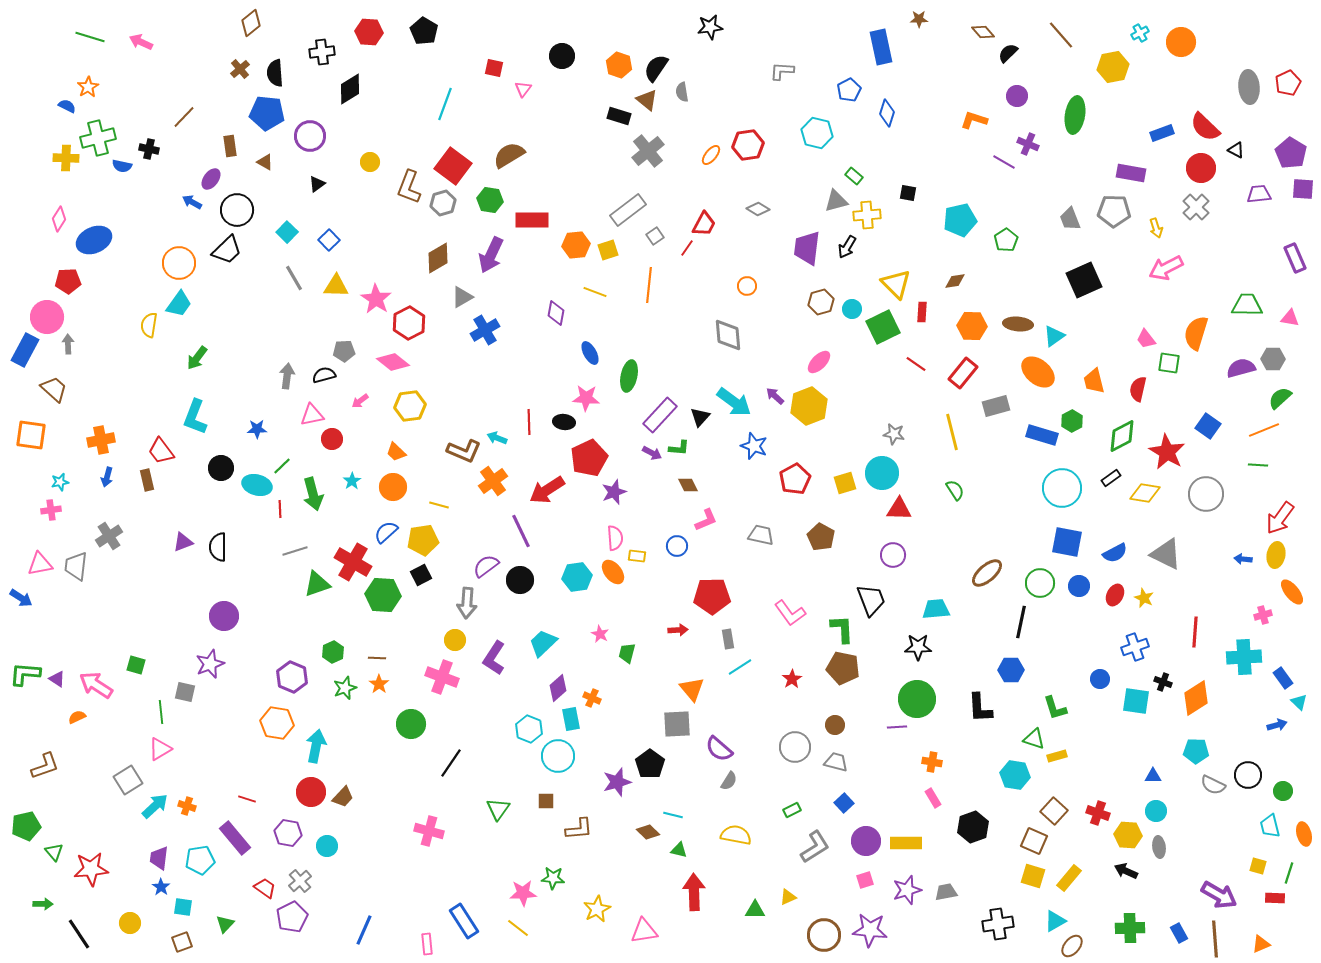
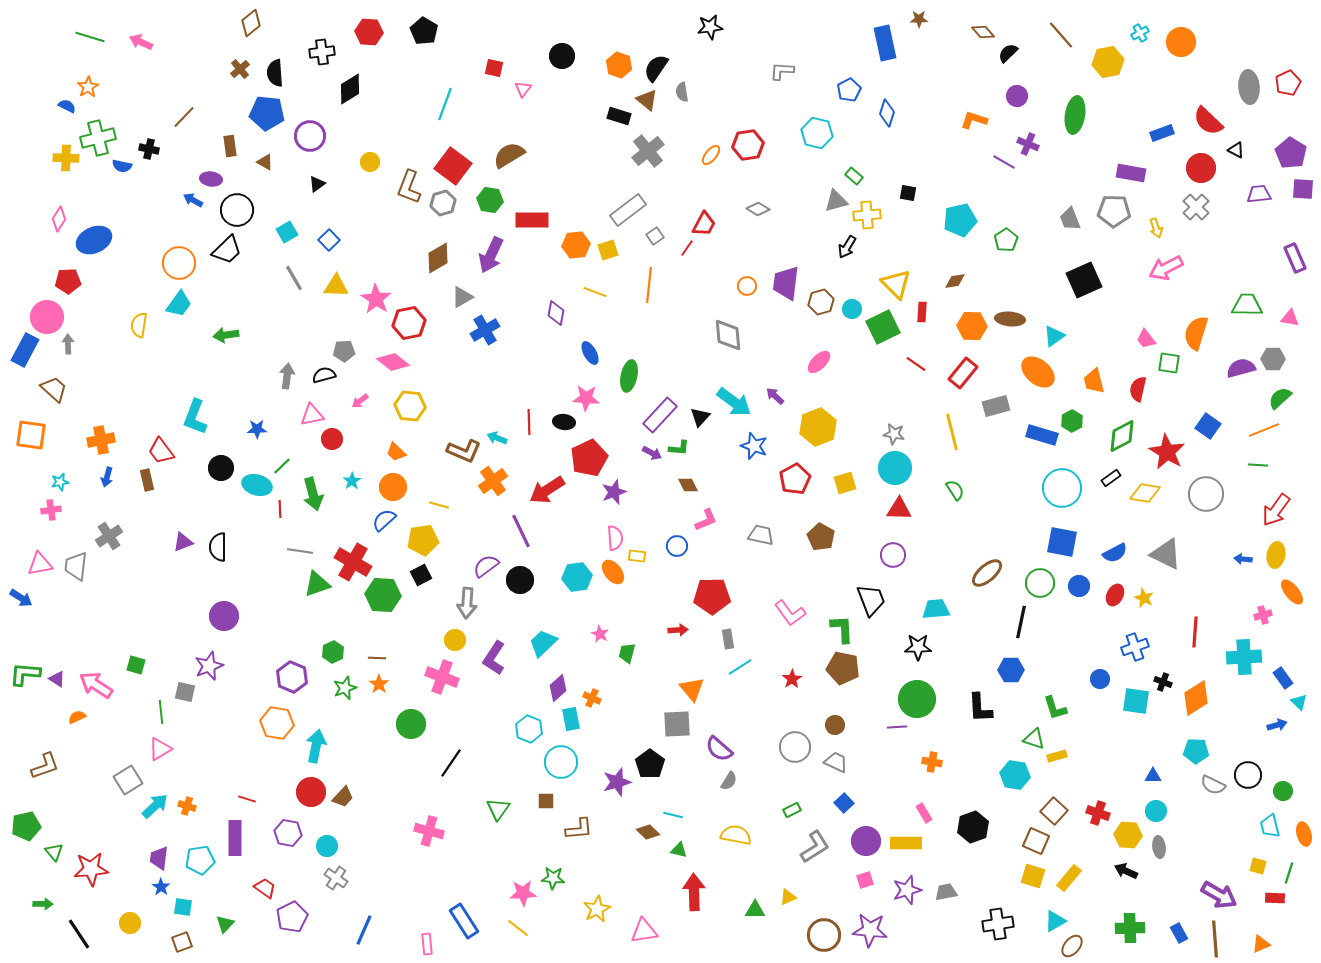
blue rectangle at (881, 47): moved 4 px right, 4 px up
yellow hexagon at (1113, 67): moved 5 px left, 5 px up
red semicircle at (1205, 127): moved 3 px right, 6 px up
purple ellipse at (211, 179): rotated 60 degrees clockwise
blue arrow at (192, 202): moved 1 px right, 2 px up
cyan square at (287, 232): rotated 15 degrees clockwise
purple trapezoid at (807, 248): moved 21 px left, 35 px down
red hexagon at (409, 323): rotated 16 degrees clockwise
brown ellipse at (1018, 324): moved 8 px left, 5 px up
yellow semicircle at (149, 325): moved 10 px left
green arrow at (197, 358): moved 29 px right, 23 px up; rotated 45 degrees clockwise
yellow hexagon at (410, 406): rotated 12 degrees clockwise
yellow hexagon at (809, 406): moved 9 px right, 21 px down
cyan circle at (882, 473): moved 13 px right, 5 px up
red arrow at (1280, 518): moved 4 px left, 8 px up
blue semicircle at (386, 532): moved 2 px left, 12 px up
blue square at (1067, 542): moved 5 px left
gray line at (295, 551): moved 5 px right; rotated 25 degrees clockwise
purple star at (210, 664): moved 1 px left, 2 px down
cyan circle at (558, 756): moved 3 px right, 6 px down
gray trapezoid at (836, 762): rotated 10 degrees clockwise
pink rectangle at (933, 798): moved 9 px left, 15 px down
purple rectangle at (235, 838): rotated 40 degrees clockwise
brown square at (1034, 841): moved 2 px right
gray cross at (300, 881): moved 36 px right, 3 px up; rotated 15 degrees counterclockwise
